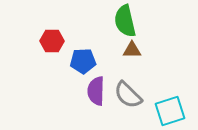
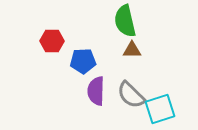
gray semicircle: moved 3 px right
cyan square: moved 10 px left, 2 px up
